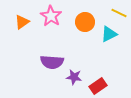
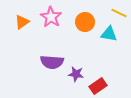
pink star: moved 1 px down
cyan triangle: rotated 36 degrees clockwise
purple star: moved 2 px right, 3 px up
